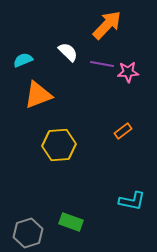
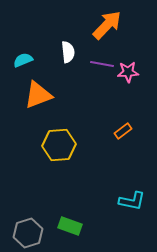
white semicircle: rotated 40 degrees clockwise
green rectangle: moved 1 px left, 4 px down
